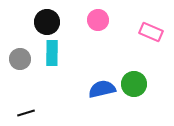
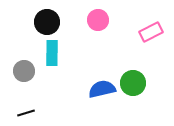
pink rectangle: rotated 50 degrees counterclockwise
gray circle: moved 4 px right, 12 px down
green circle: moved 1 px left, 1 px up
